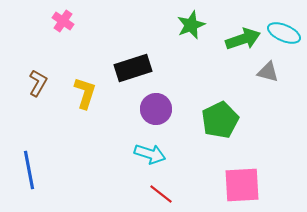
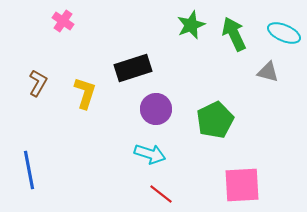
green arrow: moved 9 px left, 5 px up; rotated 96 degrees counterclockwise
green pentagon: moved 5 px left
